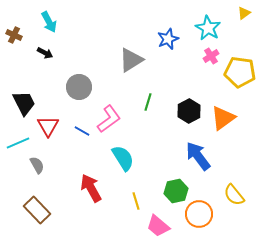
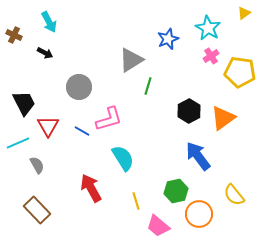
green line: moved 16 px up
pink L-shape: rotated 20 degrees clockwise
